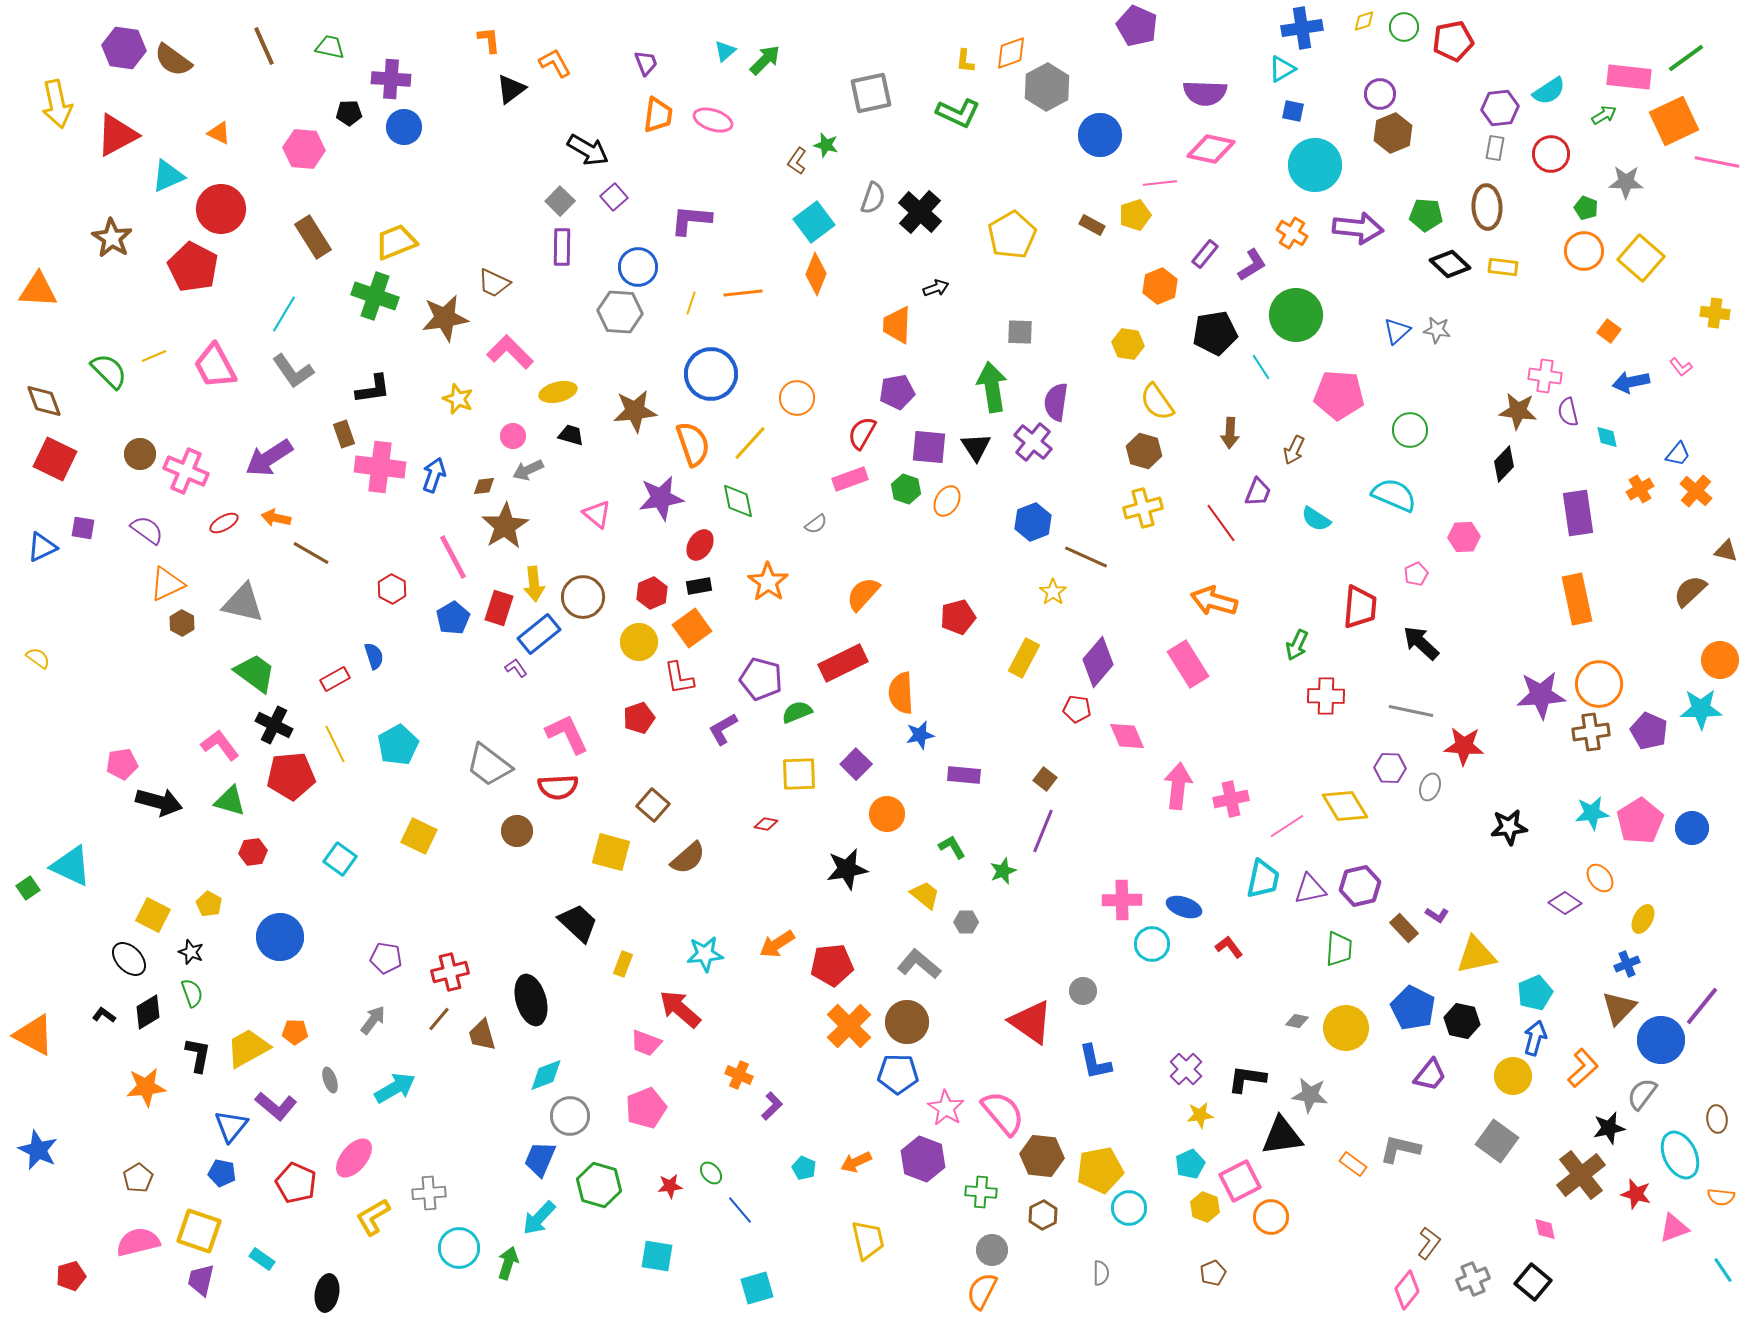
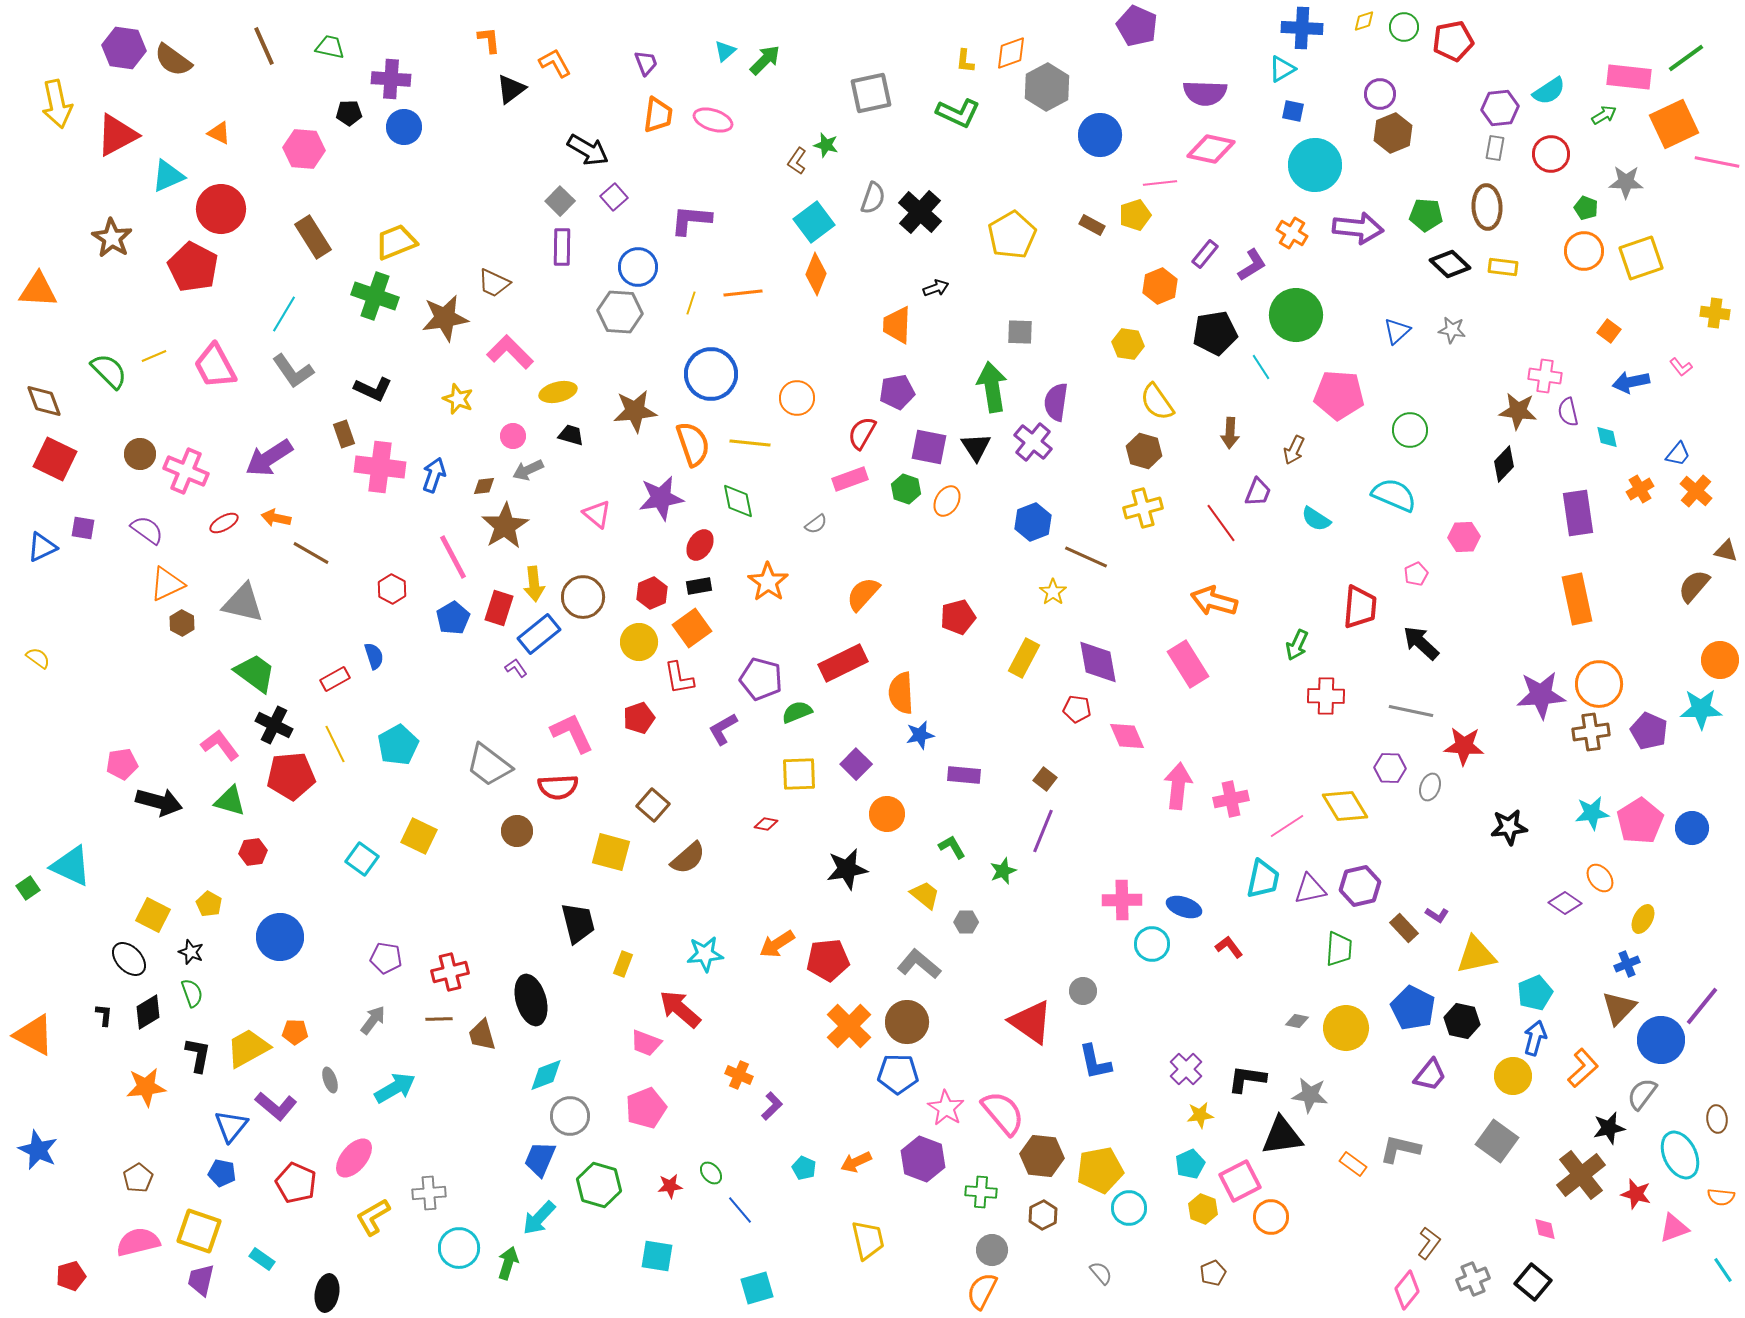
blue cross at (1302, 28): rotated 12 degrees clockwise
orange square at (1674, 121): moved 3 px down
yellow square at (1641, 258): rotated 30 degrees clockwise
gray star at (1437, 330): moved 15 px right
black L-shape at (373, 389): rotated 33 degrees clockwise
yellow line at (750, 443): rotated 54 degrees clockwise
purple square at (929, 447): rotated 6 degrees clockwise
brown semicircle at (1690, 591): moved 4 px right, 5 px up; rotated 6 degrees counterclockwise
purple diamond at (1098, 662): rotated 51 degrees counterclockwise
pink L-shape at (567, 734): moved 5 px right, 1 px up
cyan square at (340, 859): moved 22 px right
black trapezoid at (578, 923): rotated 33 degrees clockwise
red pentagon at (832, 965): moved 4 px left, 5 px up
black L-shape at (104, 1015): rotated 60 degrees clockwise
brown line at (439, 1019): rotated 48 degrees clockwise
yellow hexagon at (1205, 1207): moved 2 px left, 2 px down
gray semicircle at (1101, 1273): rotated 40 degrees counterclockwise
